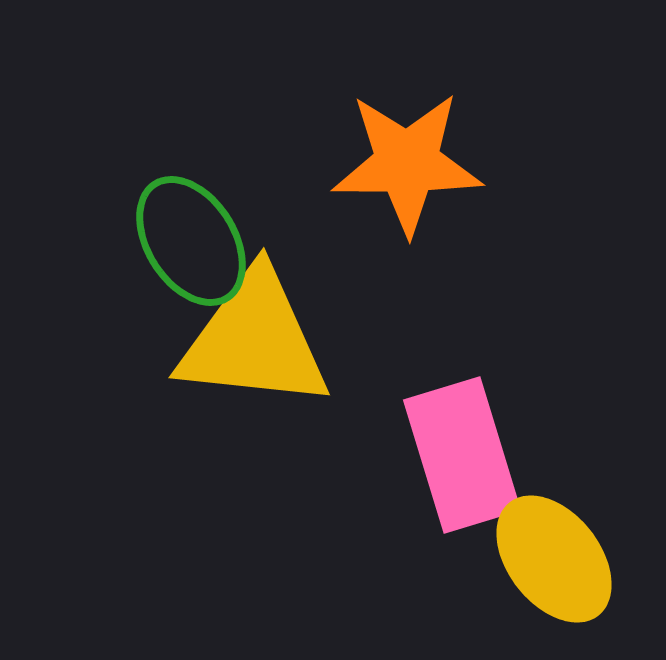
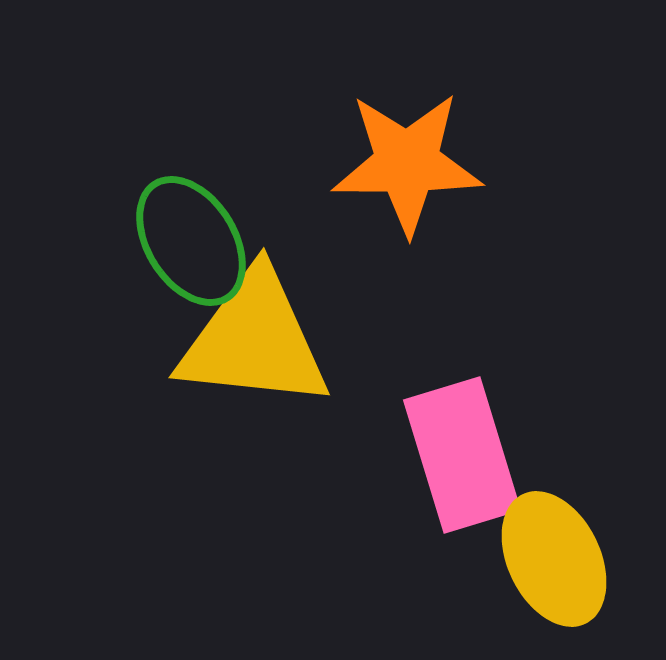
yellow ellipse: rotated 12 degrees clockwise
